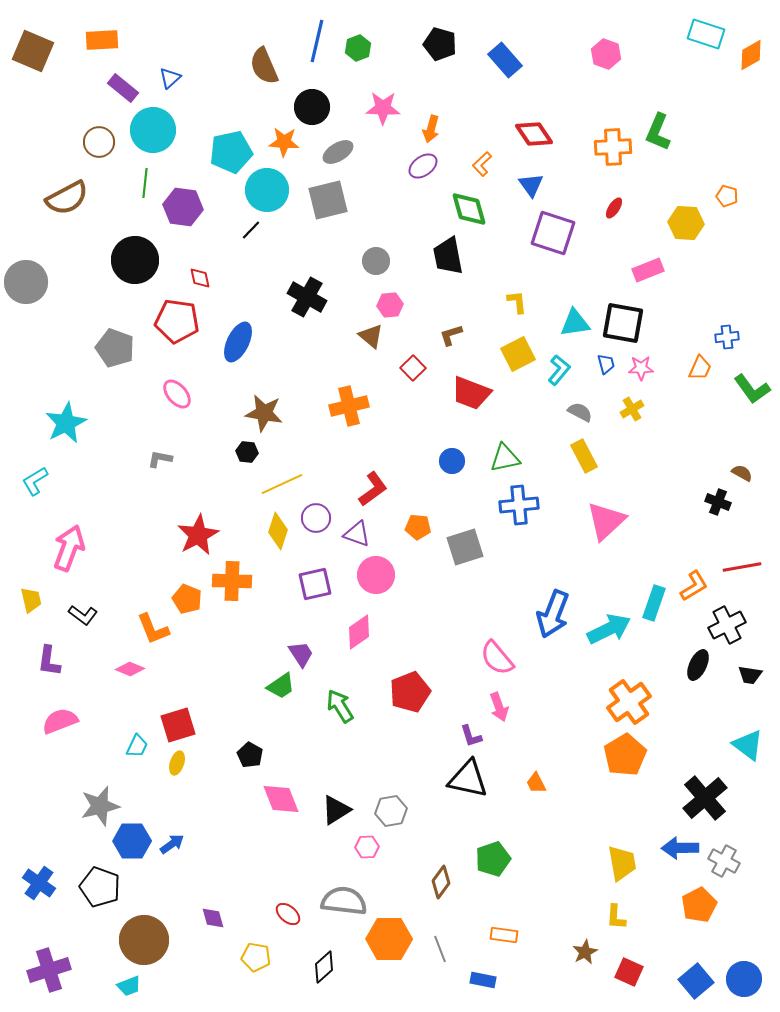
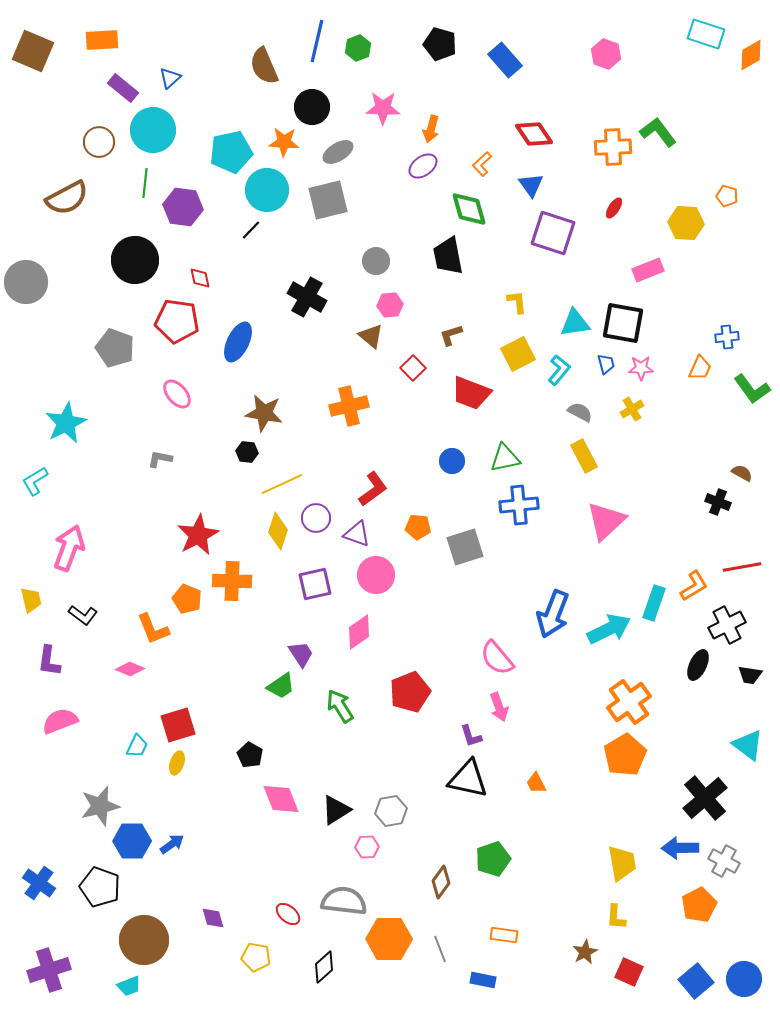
green L-shape at (658, 132): rotated 120 degrees clockwise
